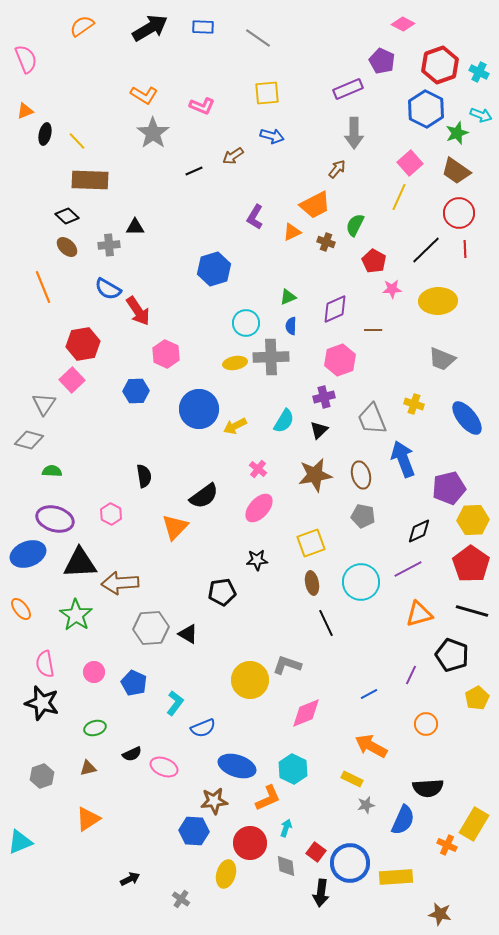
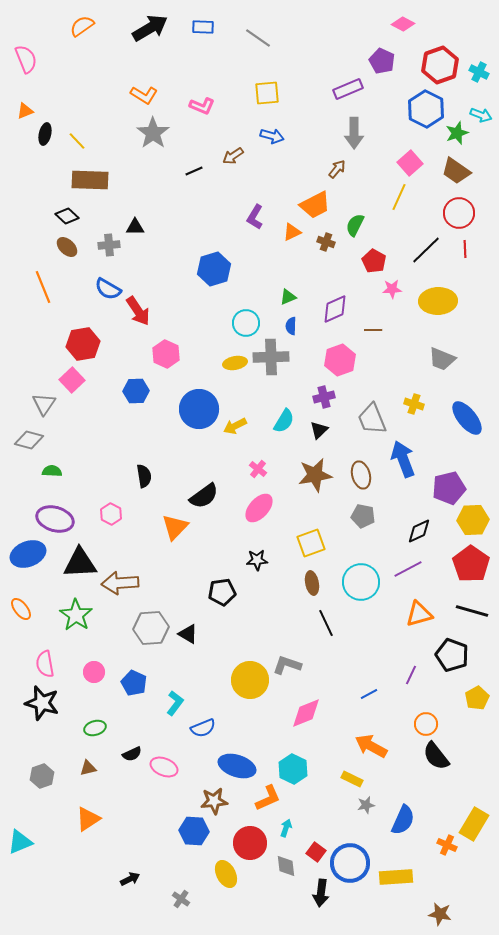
black semicircle at (428, 788): moved 8 px right, 32 px up; rotated 56 degrees clockwise
yellow ellipse at (226, 874): rotated 44 degrees counterclockwise
